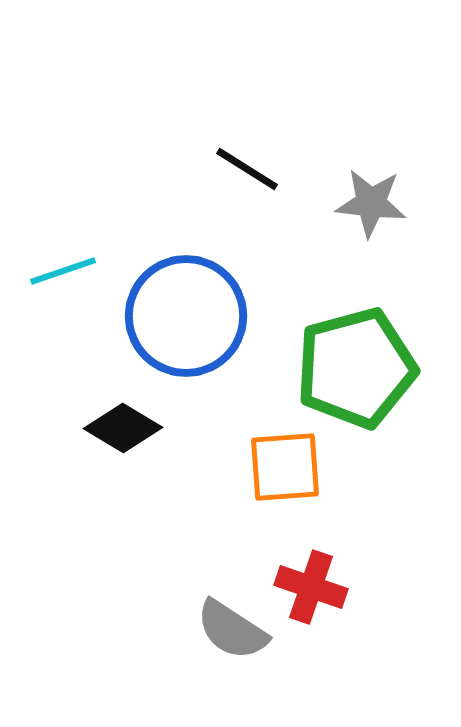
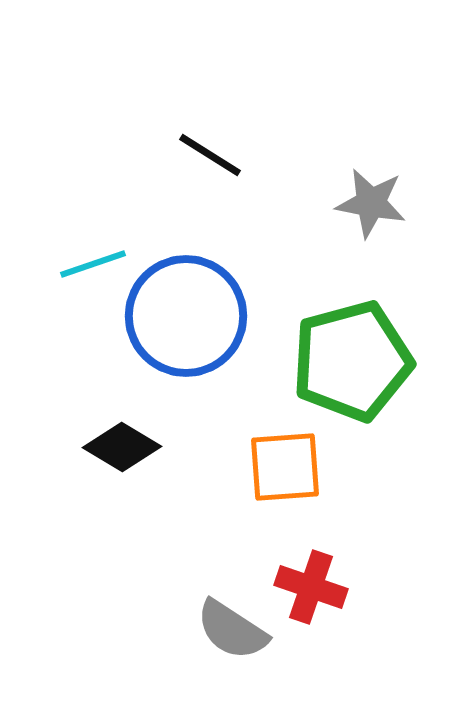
black line: moved 37 px left, 14 px up
gray star: rotated 4 degrees clockwise
cyan line: moved 30 px right, 7 px up
green pentagon: moved 4 px left, 7 px up
black diamond: moved 1 px left, 19 px down
